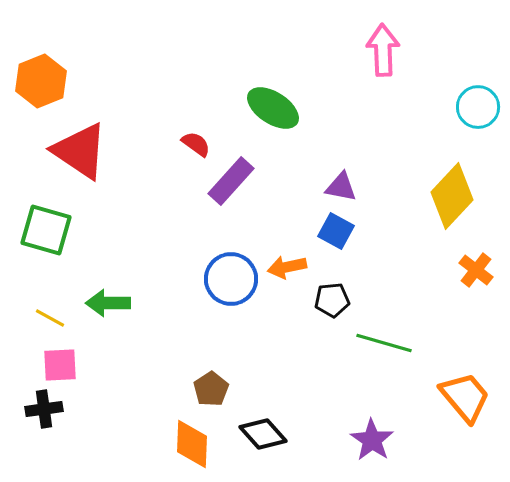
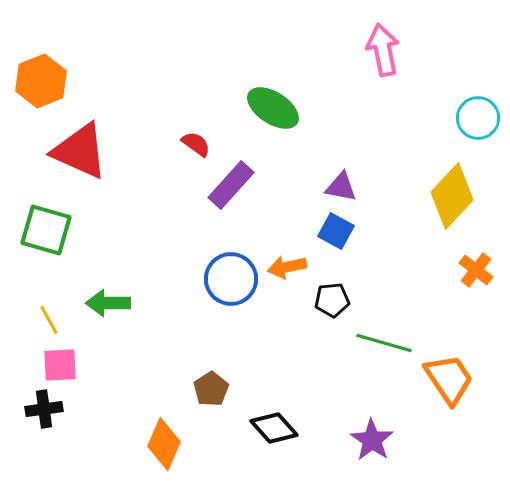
pink arrow: rotated 9 degrees counterclockwise
cyan circle: moved 11 px down
red triangle: rotated 10 degrees counterclockwise
purple rectangle: moved 4 px down
yellow line: moved 1 px left, 2 px down; rotated 32 degrees clockwise
orange trapezoid: moved 16 px left, 18 px up; rotated 6 degrees clockwise
black diamond: moved 11 px right, 6 px up
orange diamond: moved 28 px left; rotated 21 degrees clockwise
